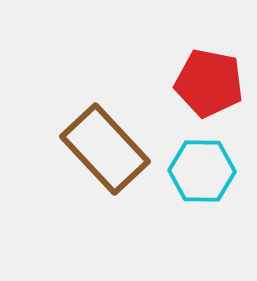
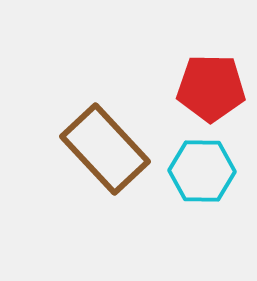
red pentagon: moved 2 px right, 5 px down; rotated 10 degrees counterclockwise
